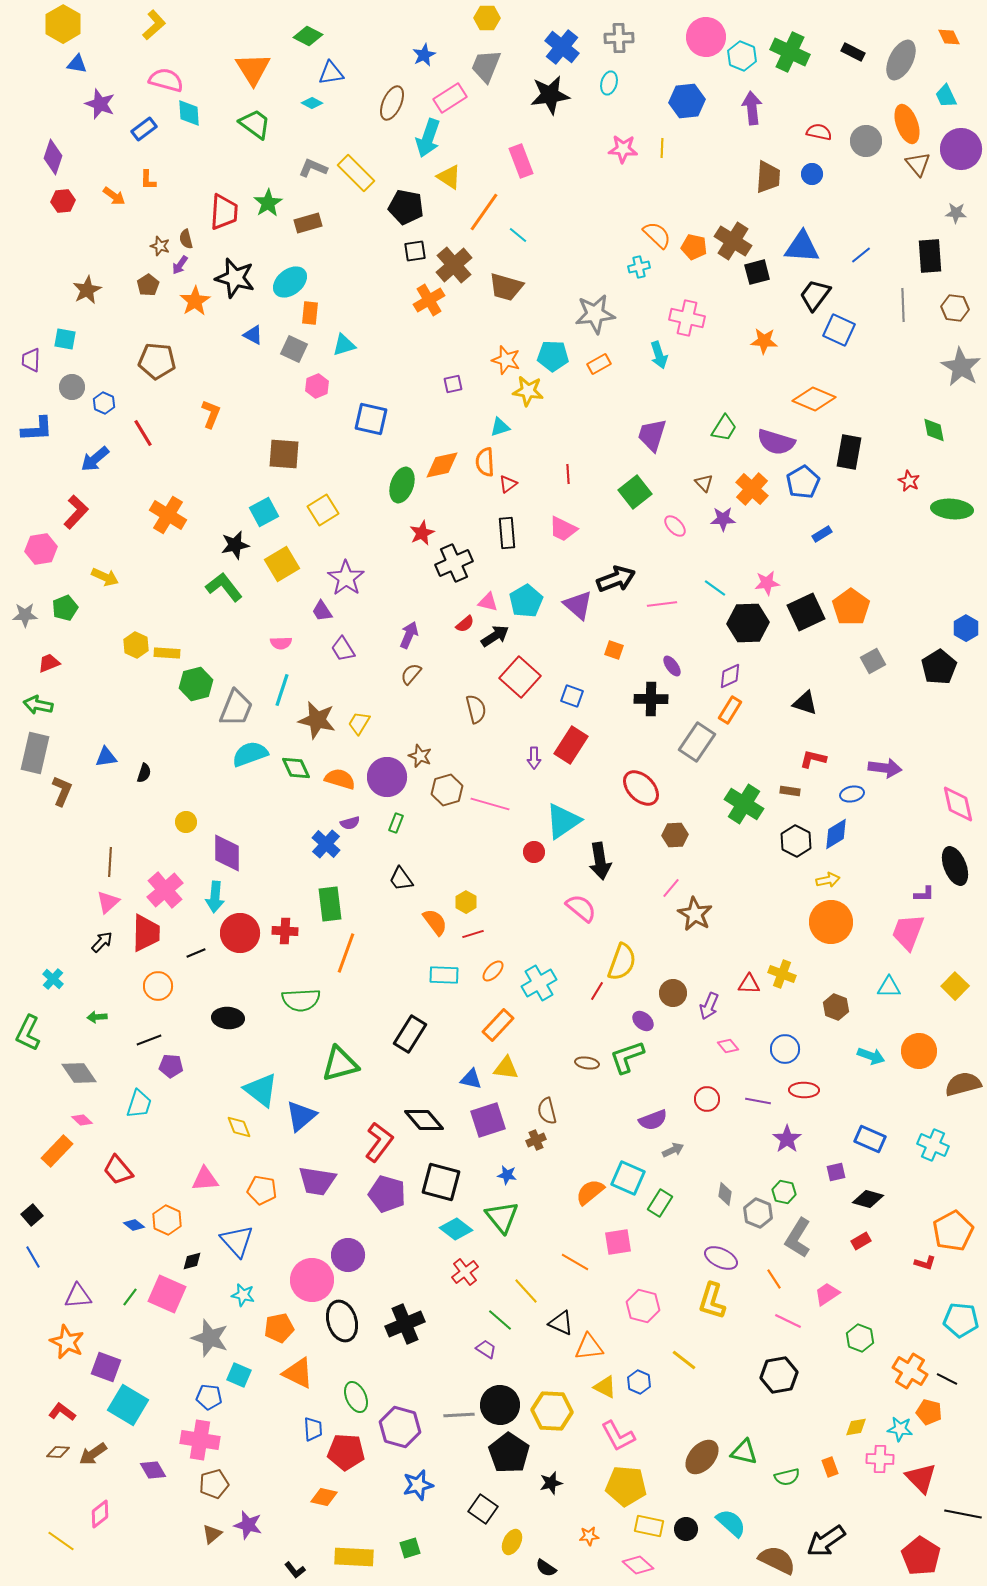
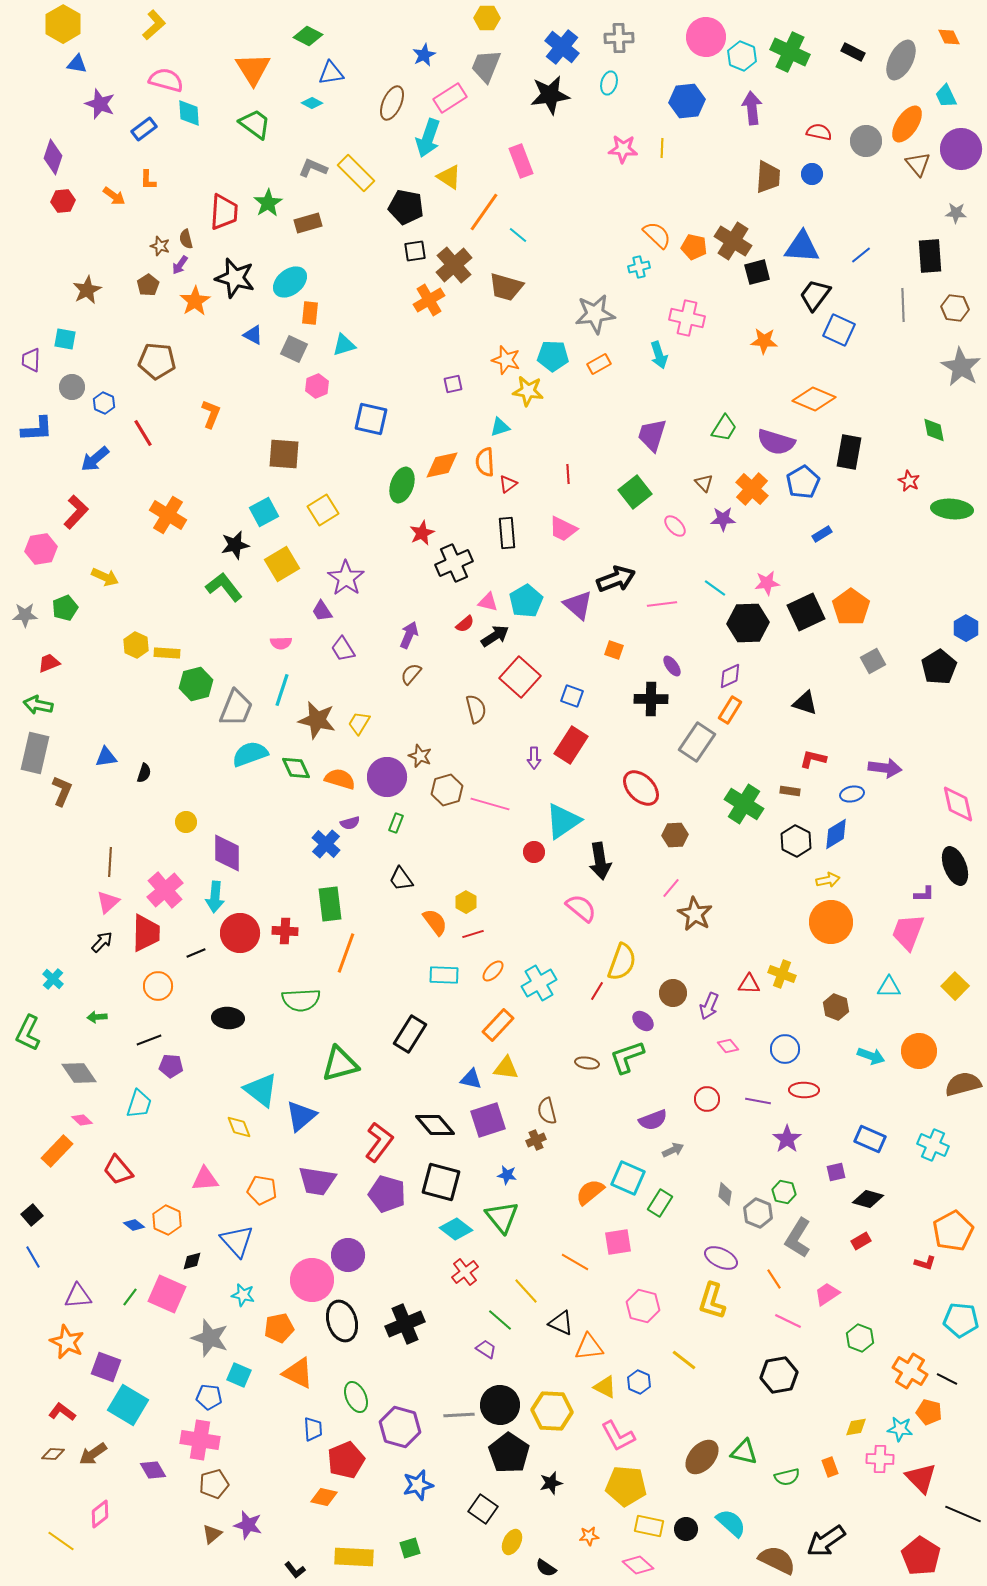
orange ellipse at (907, 124): rotated 54 degrees clockwise
black diamond at (424, 1120): moved 11 px right, 5 px down
brown diamond at (58, 1452): moved 5 px left, 2 px down
red pentagon at (346, 1452): moved 8 px down; rotated 27 degrees counterclockwise
black line at (963, 1514): rotated 12 degrees clockwise
